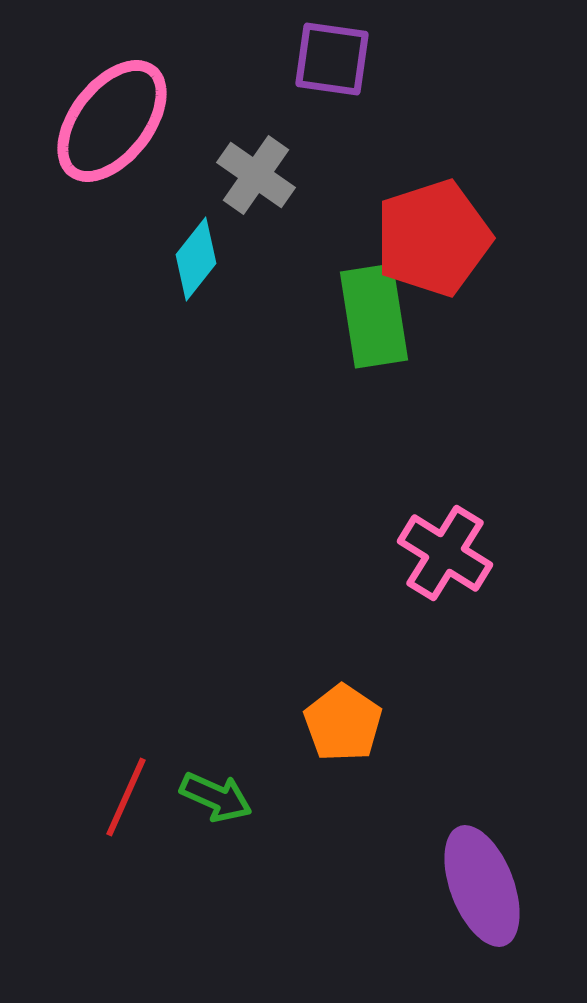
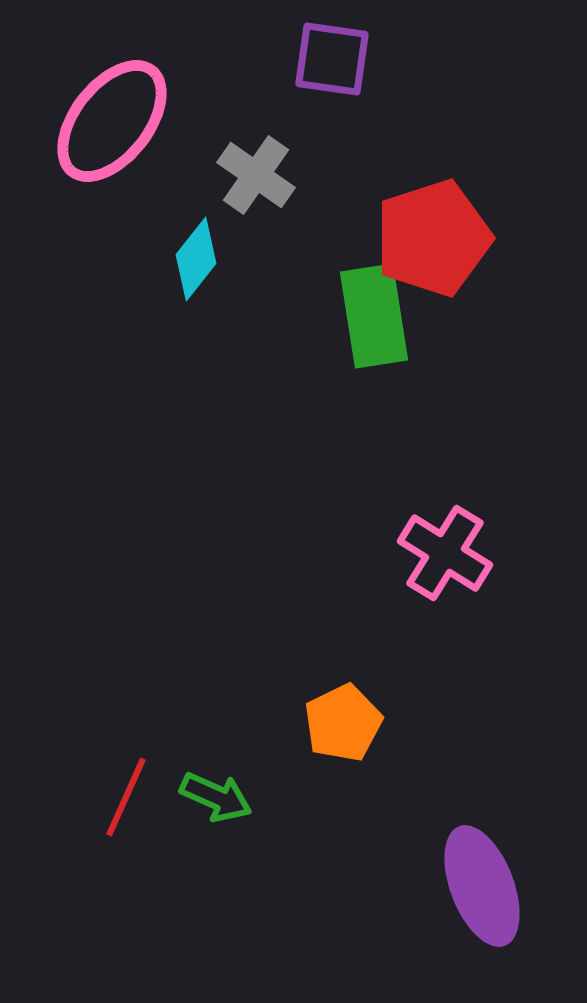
orange pentagon: rotated 12 degrees clockwise
